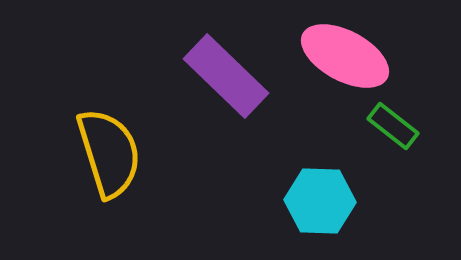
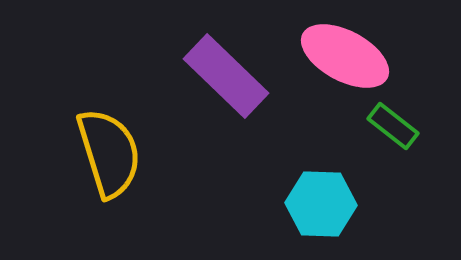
cyan hexagon: moved 1 px right, 3 px down
